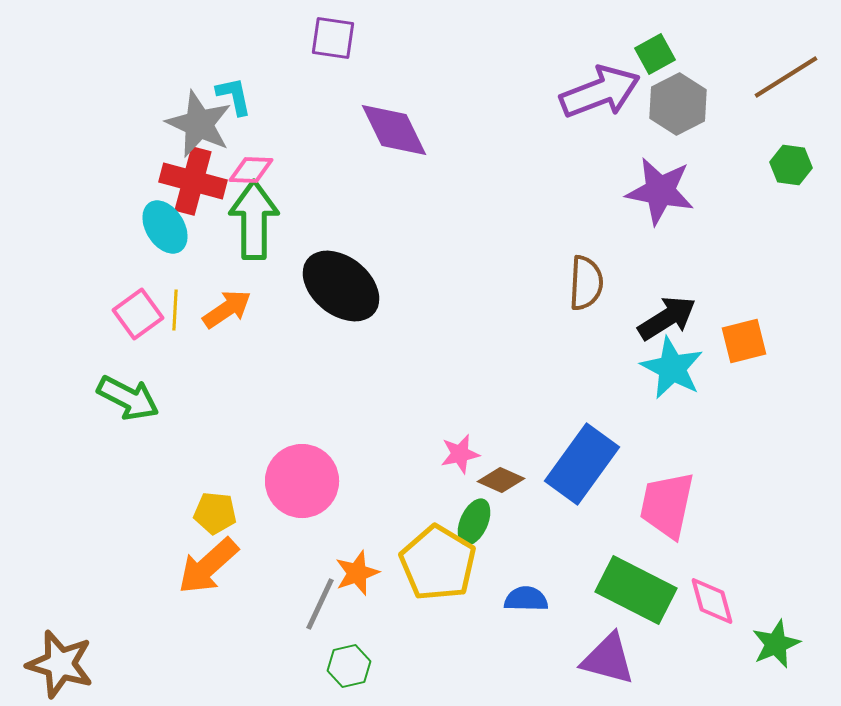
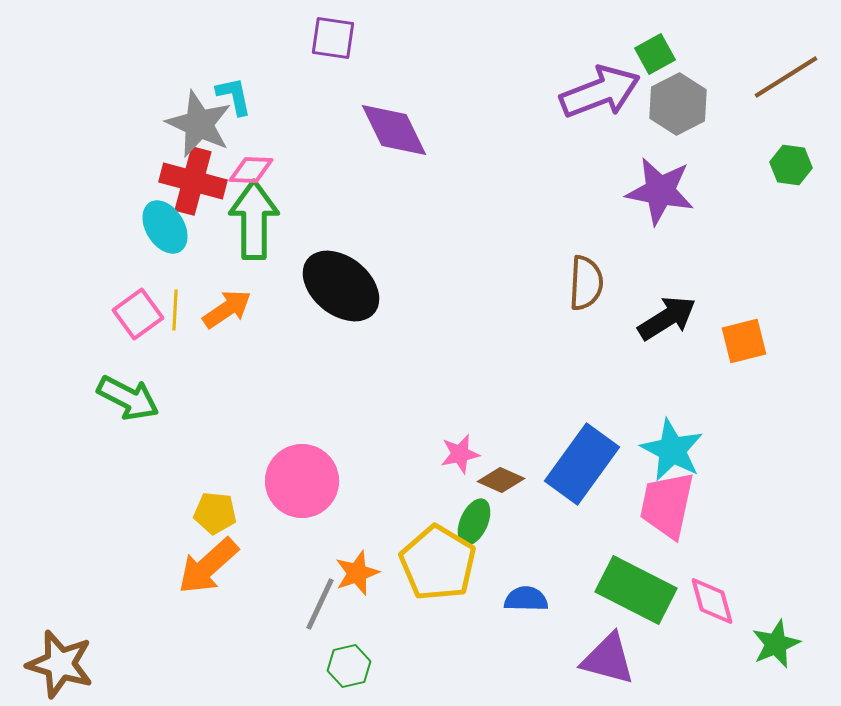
cyan star at (672, 368): moved 82 px down
